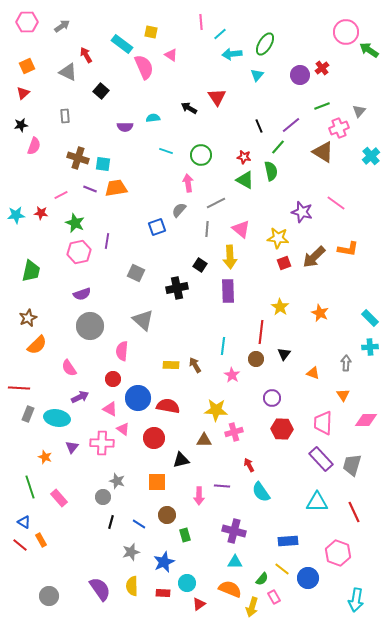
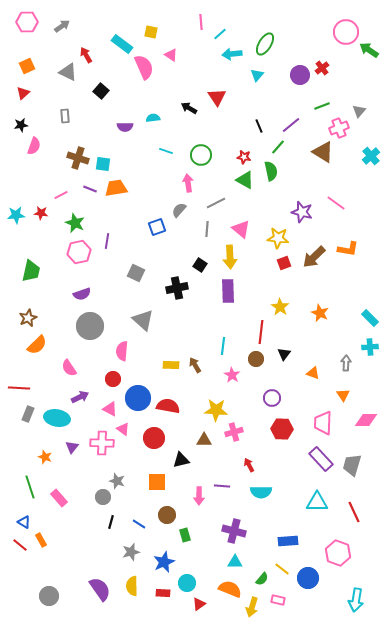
cyan semicircle at (261, 492): rotated 55 degrees counterclockwise
pink rectangle at (274, 597): moved 4 px right, 3 px down; rotated 48 degrees counterclockwise
